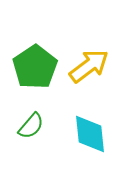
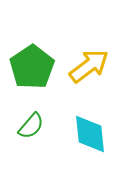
green pentagon: moved 3 px left
